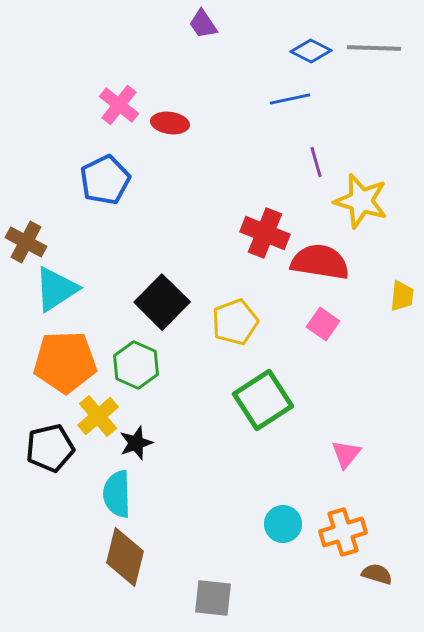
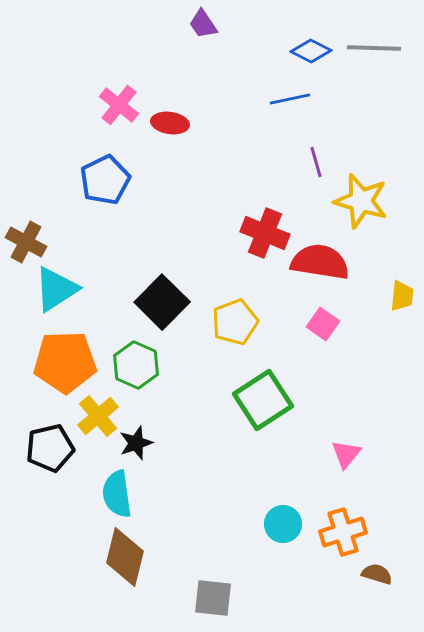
cyan semicircle: rotated 6 degrees counterclockwise
